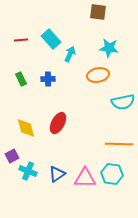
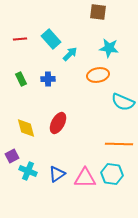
red line: moved 1 px left, 1 px up
cyan arrow: rotated 21 degrees clockwise
cyan semicircle: rotated 35 degrees clockwise
